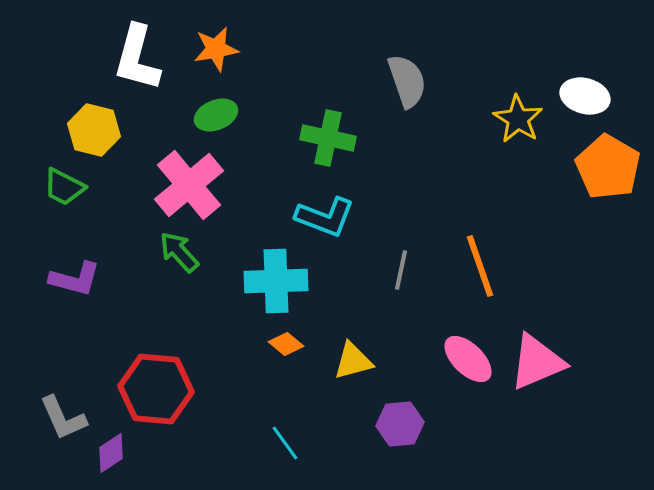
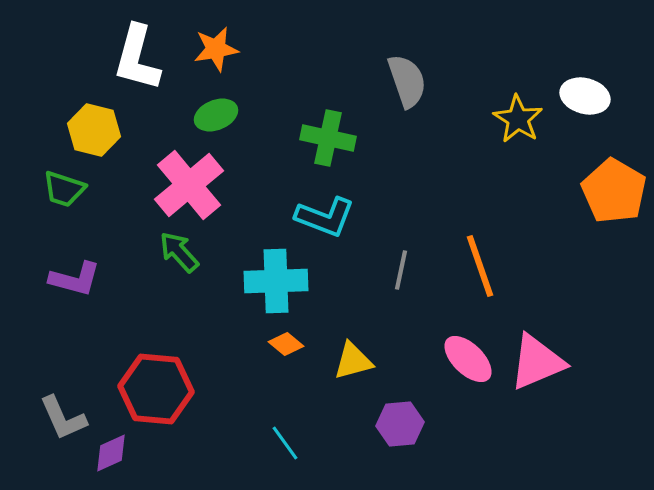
orange pentagon: moved 6 px right, 24 px down
green trapezoid: moved 2 px down; rotated 9 degrees counterclockwise
purple diamond: rotated 9 degrees clockwise
